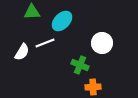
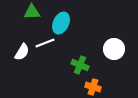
cyan ellipse: moved 1 px left, 2 px down; rotated 20 degrees counterclockwise
white circle: moved 12 px right, 6 px down
orange cross: rotated 21 degrees clockwise
